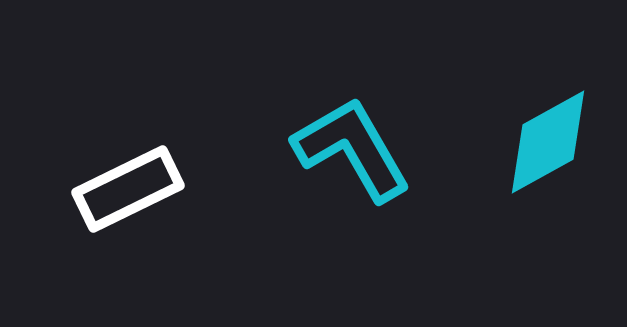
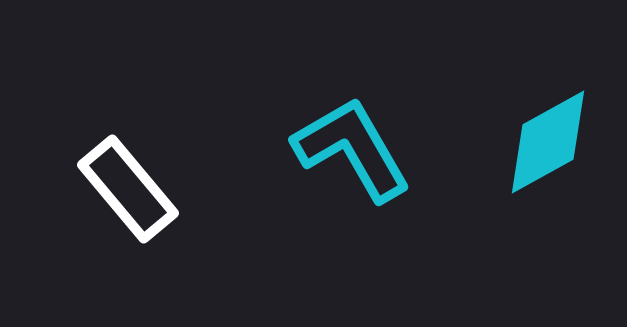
white rectangle: rotated 76 degrees clockwise
